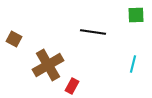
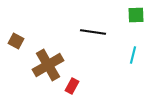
brown square: moved 2 px right, 2 px down
cyan line: moved 9 px up
